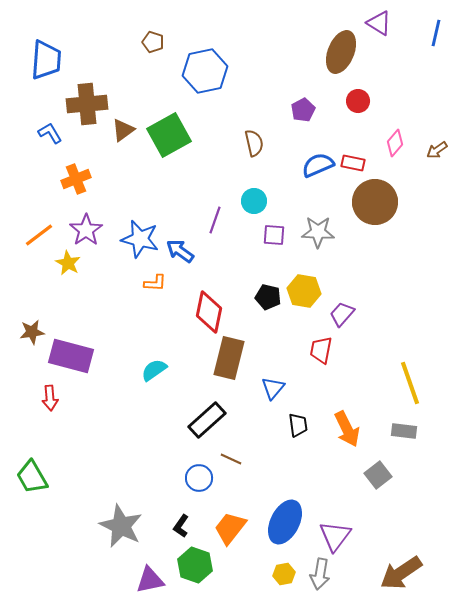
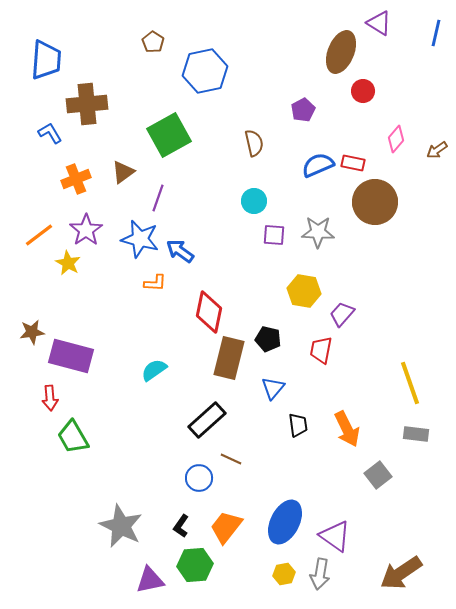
brown pentagon at (153, 42): rotated 15 degrees clockwise
red circle at (358, 101): moved 5 px right, 10 px up
brown triangle at (123, 130): moved 42 px down
pink diamond at (395, 143): moved 1 px right, 4 px up
purple line at (215, 220): moved 57 px left, 22 px up
black pentagon at (268, 297): moved 42 px down
gray rectangle at (404, 431): moved 12 px right, 3 px down
green trapezoid at (32, 477): moved 41 px right, 40 px up
orange trapezoid at (230, 528): moved 4 px left, 1 px up
purple triangle at (335, 536): rotated 32 degrees counterclockwise
green hexagon at (195, 565): rotated 24 degrees counterclockwise
